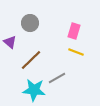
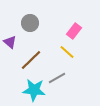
pink rectangle: rotated 21 degrees clockwise
yellow line: moved 9 px left; rotated 21 degrees clockwise
